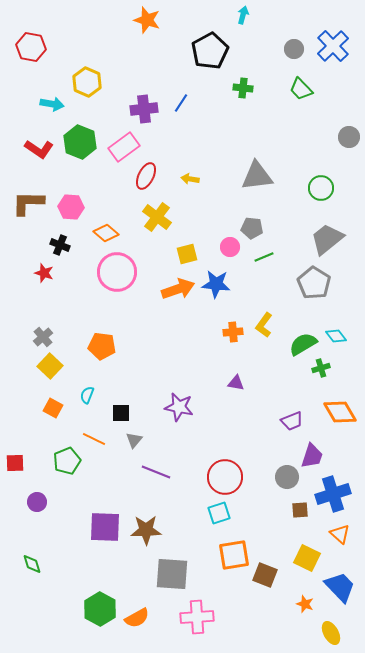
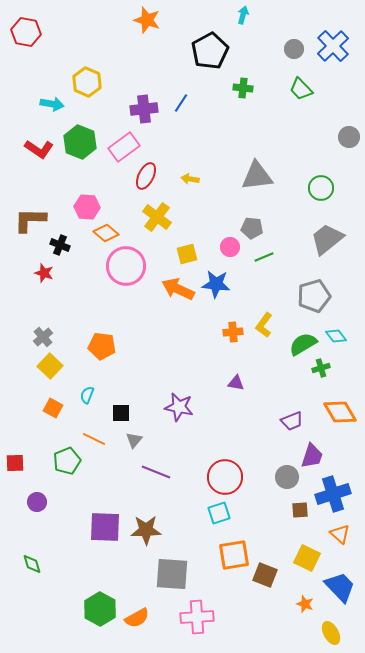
red hexagon at (31, 47): moved 5 px left, 15 px up
brown L-shape at (28, 203): moved 2 px right, 17 px down
pink hexagon at (71, 207): moved 16 px right
pink circle at (117, 272): moved 9 px right, 6 px up
gray pentagon at (314, 283): moved 13 px down; rotated 24 degrees clockwise
orange arrow at (178, 289): rotated 136 degrees counterclockwise
